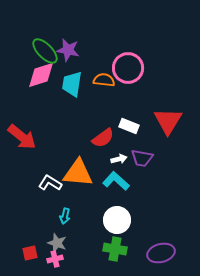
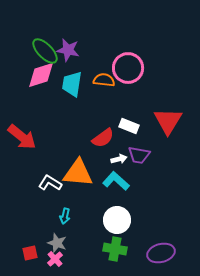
purple trapezoid: moved 3 px left, 3 px up
pink cross: rotated 28 degrees counterclockwise
